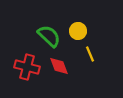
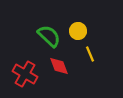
red cross: moved 2 px left, 7 px down; rotated 15 degrees clockwise
